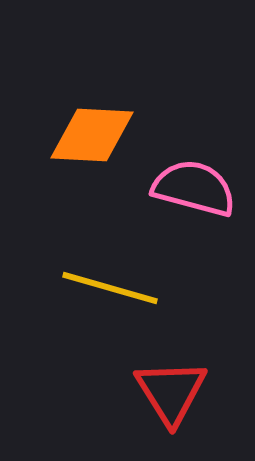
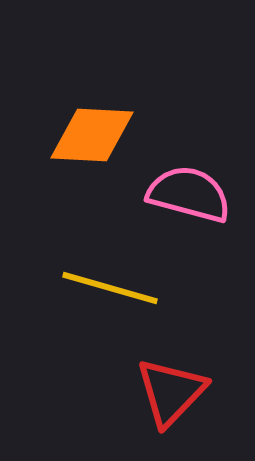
pink semicircle: moved 5 px left, 6 px down
red triangle: rotated 16 degrees clockwise
